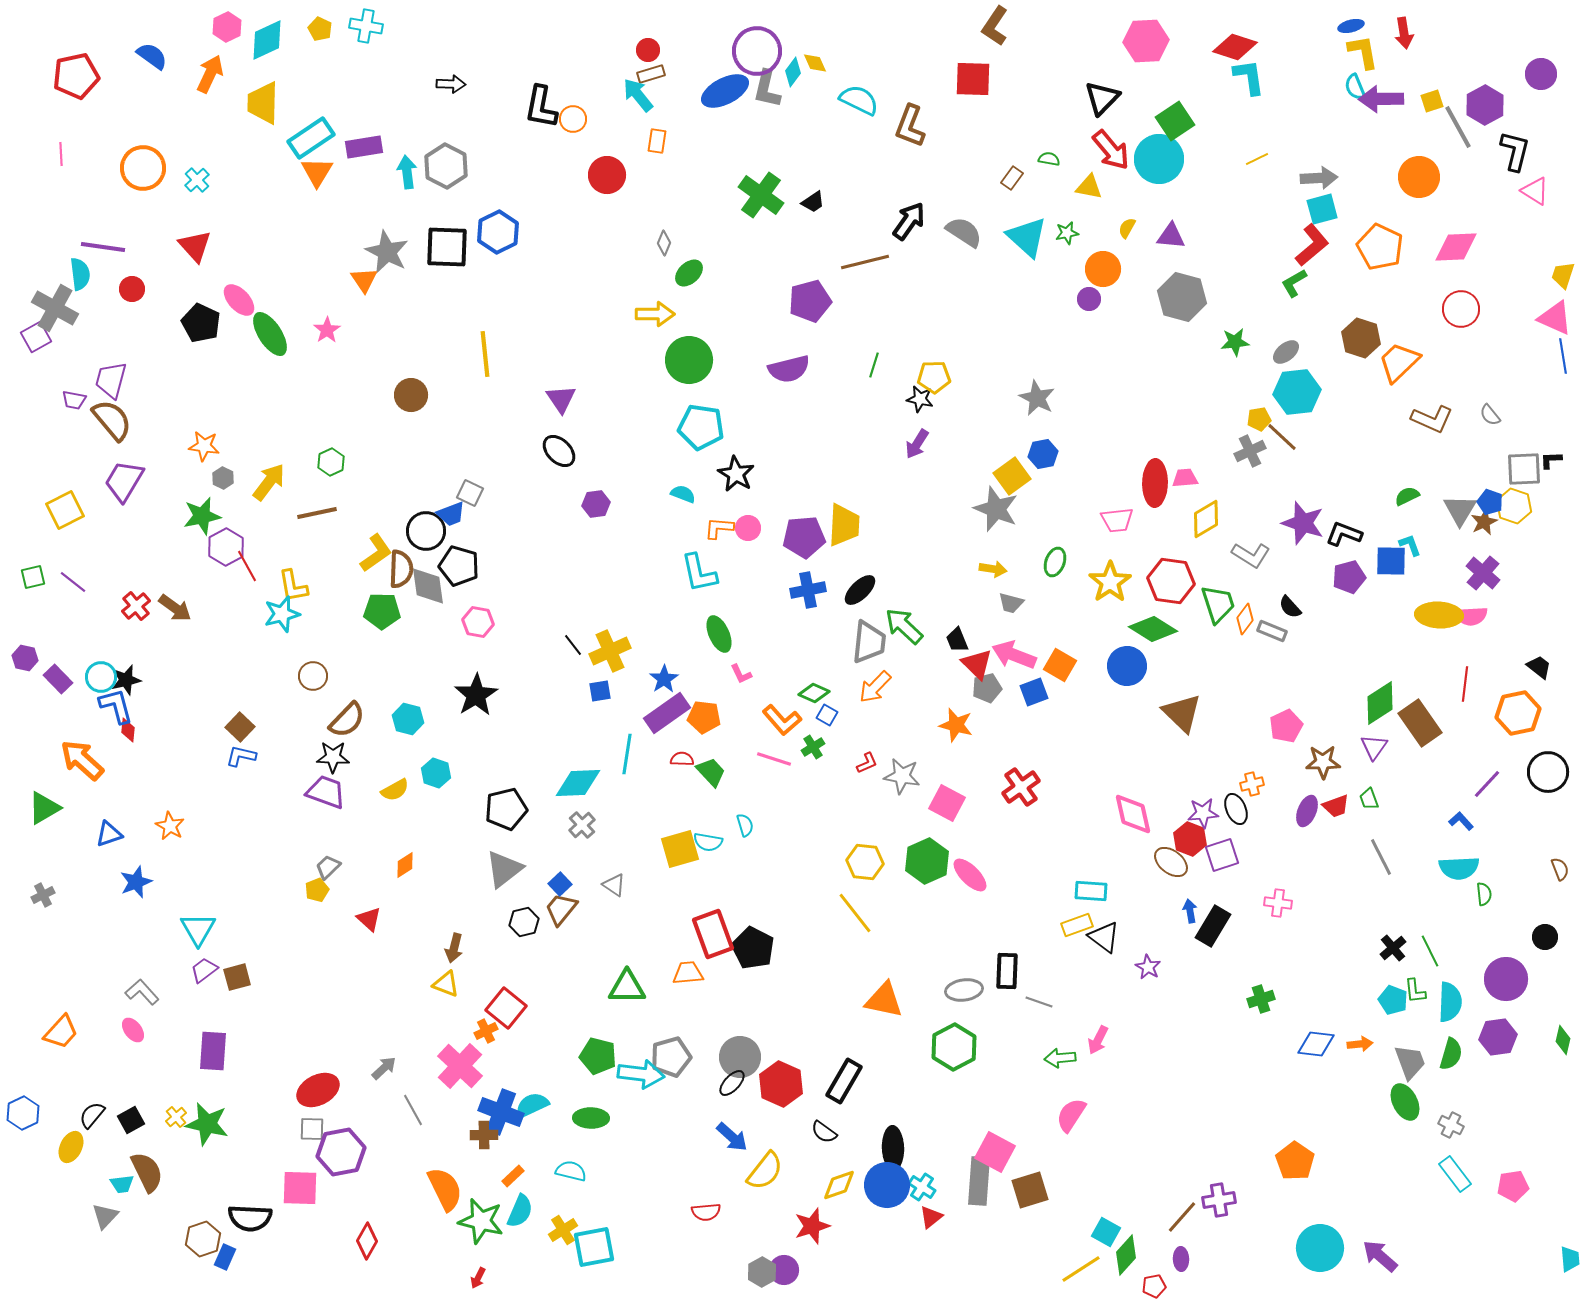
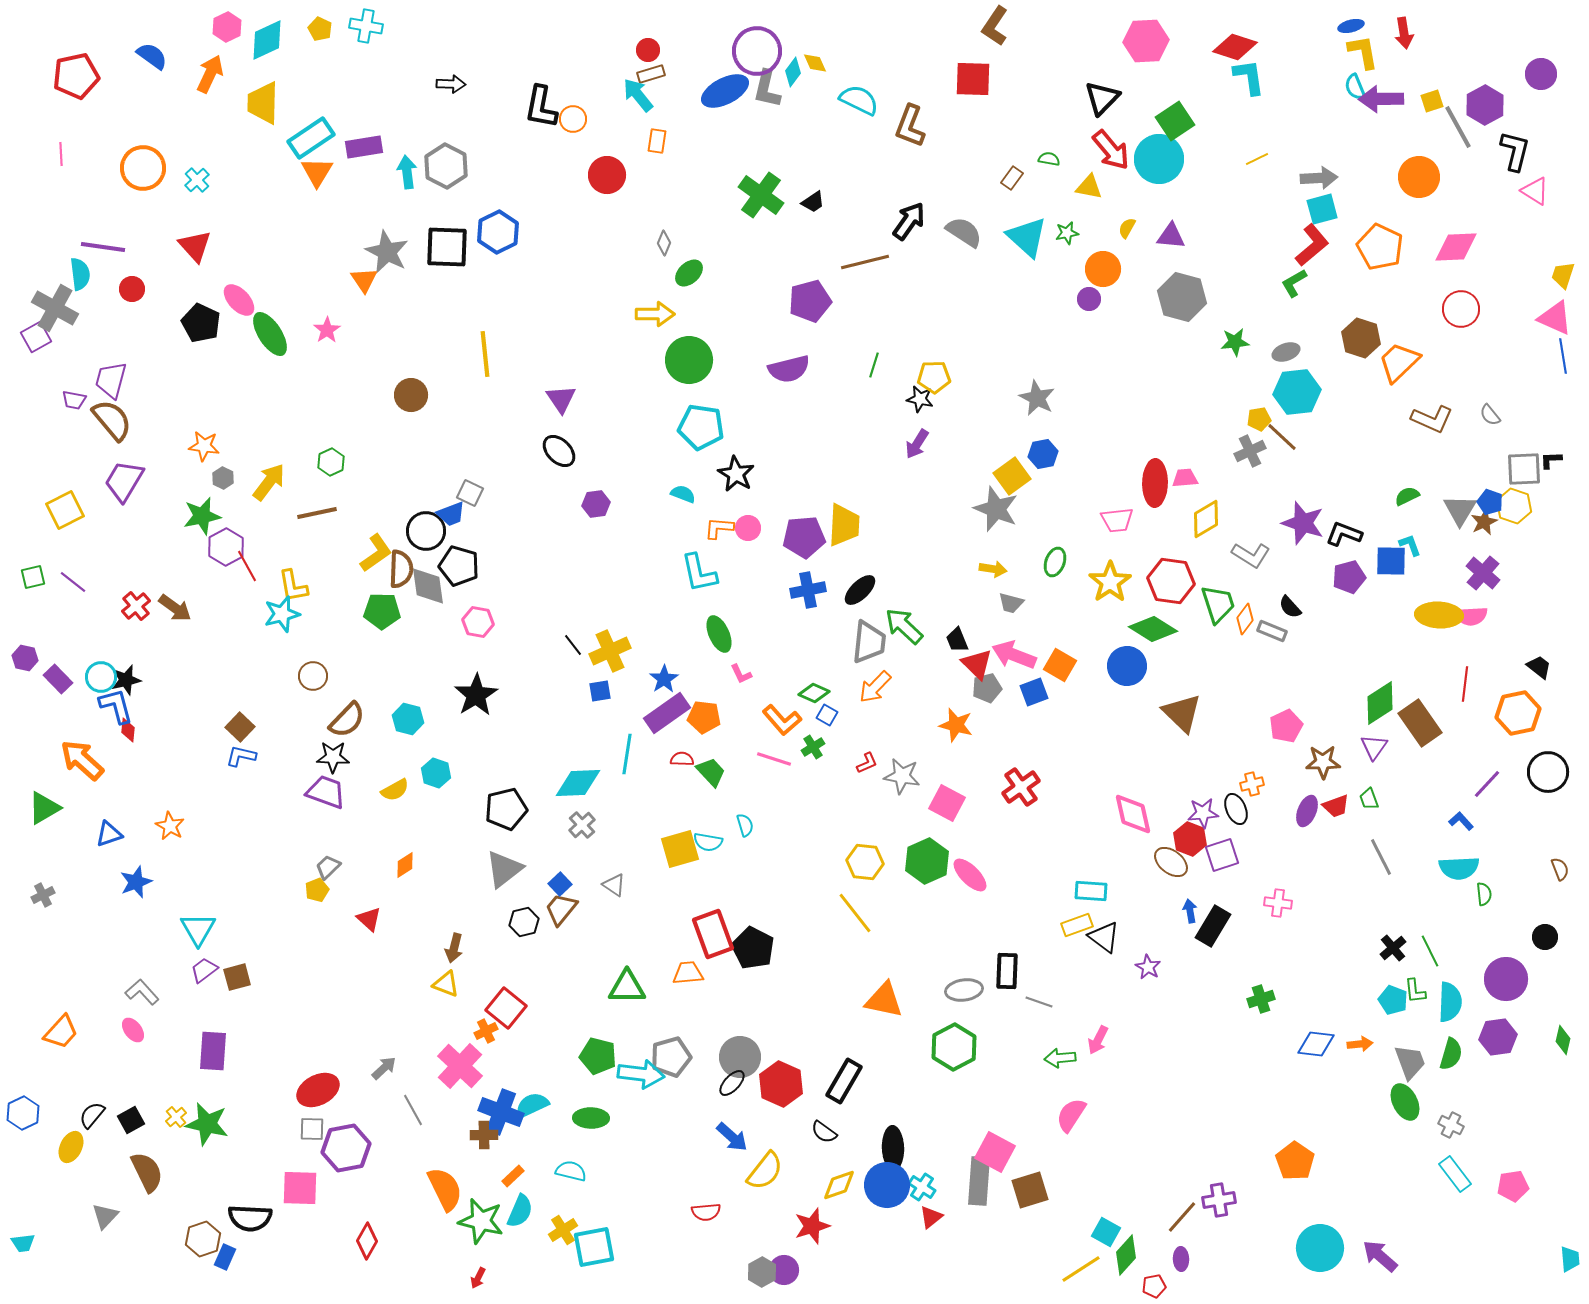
gray ellipse at (1286, 352): rotated 20 degrees clockwise
purple hexagon at (341, 1152): moved 5 px right, 4 px up
cyan trapezoid at (122, 1184): moved 99 px left, 59 px down
